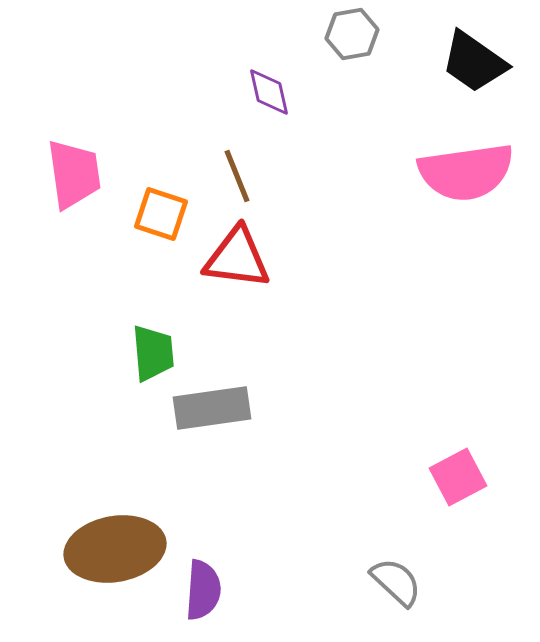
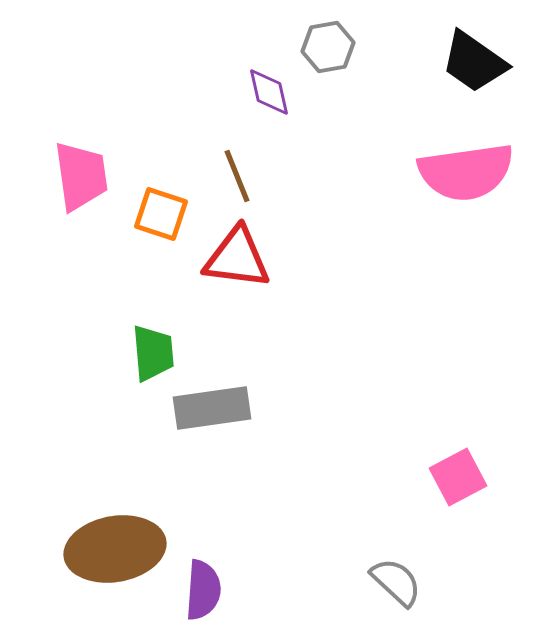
gray hexagon: moved 24 px left, 13 px down
pink trapezoid: moved 7 px right, 2 px down
